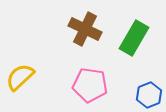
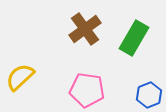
brown cross: rotated 28 degrees clockwise
pink pentagon: moved 3 px left, 5 px down
